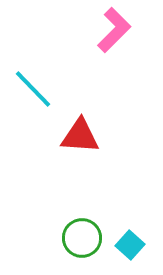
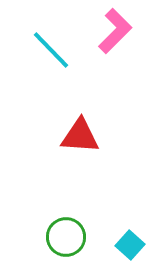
pink L-shape: moved 1 px right, 1 px down
cyan line: moved 18 px right, 39 px up
green circle: moved 16 px left, 1 px up
